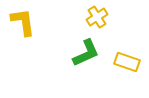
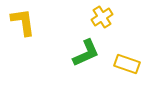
yellow cross: moved 5 px right
yellow rectangle: moved 2 px down
